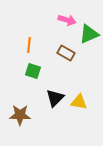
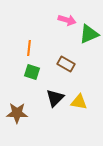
orange line: moved 3 px down
brown rectangle: moved 11 px down
green square: moved 1 px left, 1 px down
brown star: moved 3 px left, 2 px up
